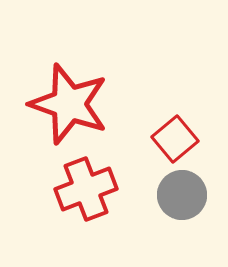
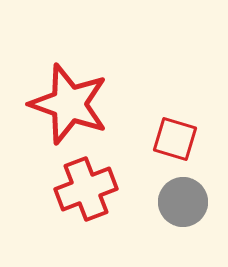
red square: rotated 33 degrees counterclockwise
gray circle: moved 1 px right, 7 px down
